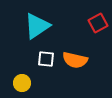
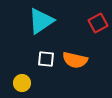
cyan triangle: moved 4 px right, 5 px up
